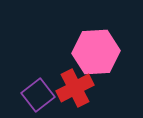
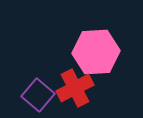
purple square: rotated 12 degrees counterclockwise
